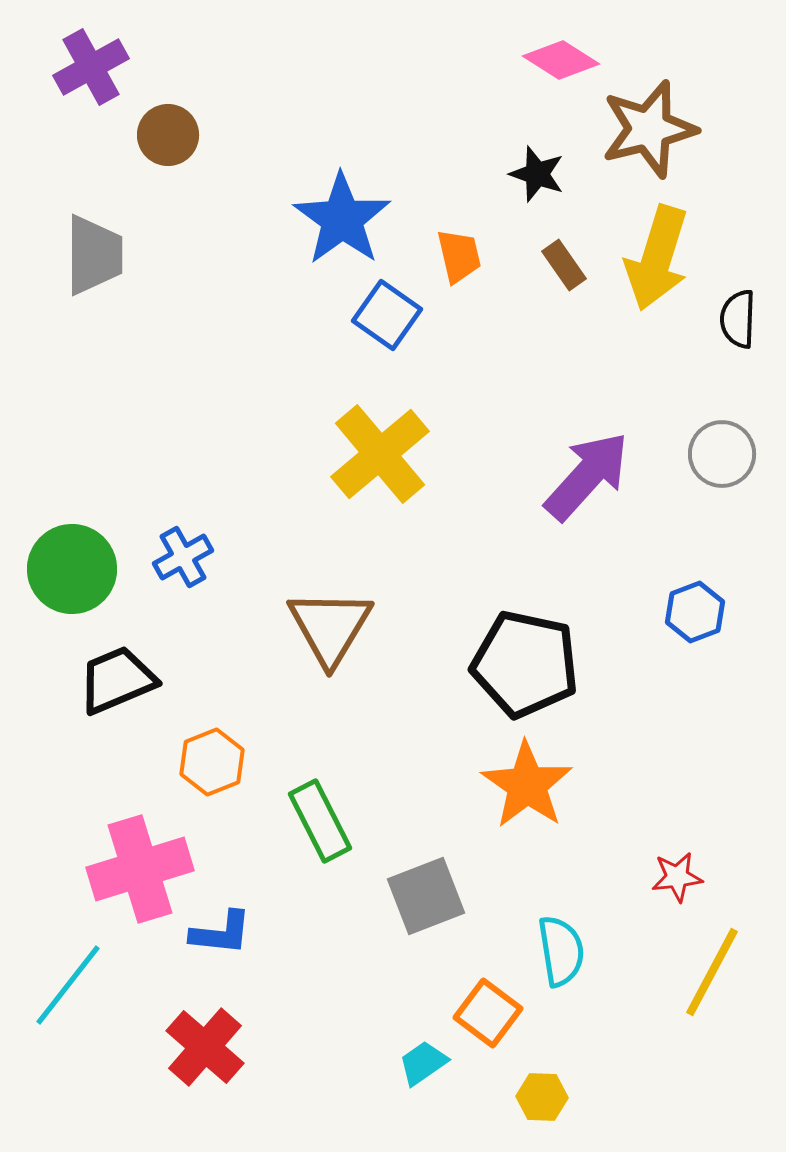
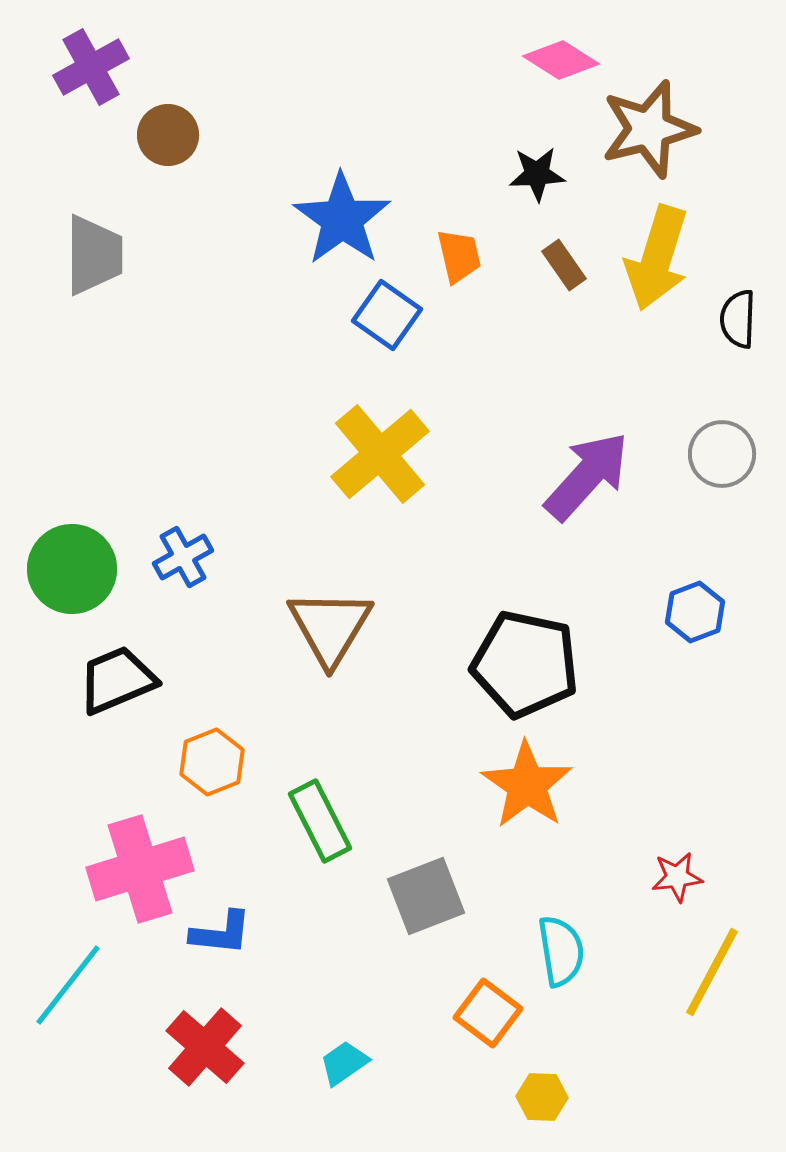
black star: rotated 22 degrees counterclockwise
cyan trapezoid: moved 79 px left
